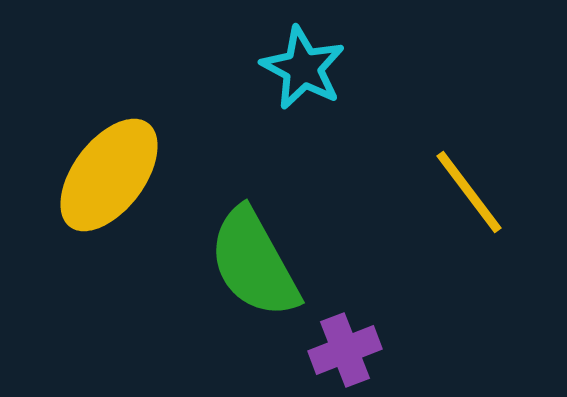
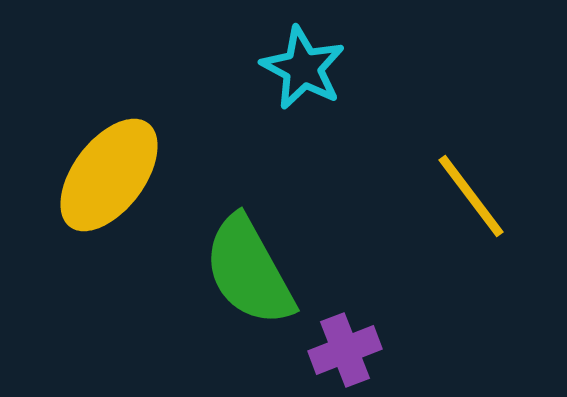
yellow line: moved 2 px right, 4 px down
green semicircle: moved 5 px left, 8 px down
